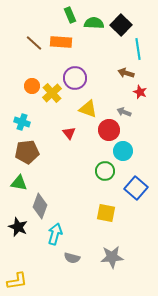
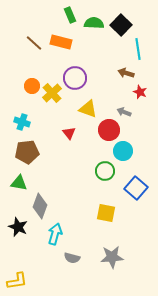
orange rectangle: rotated 10 degrees clockwise
